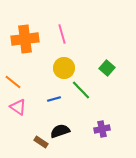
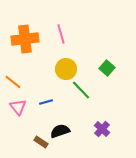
pink line: moved 1 px left
yellow circle: moved 2 px right, 1 px down
blue line: moved 8 px left, 3 px down
pink triangle: rotated 18 degrees clockwise
purple cross: rotated 35 degrees counterclockwise
